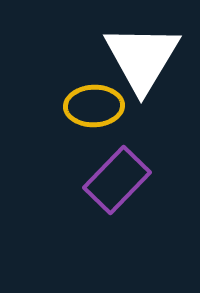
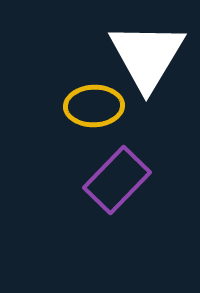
white triangle: moved 5 px right, 2 px up
